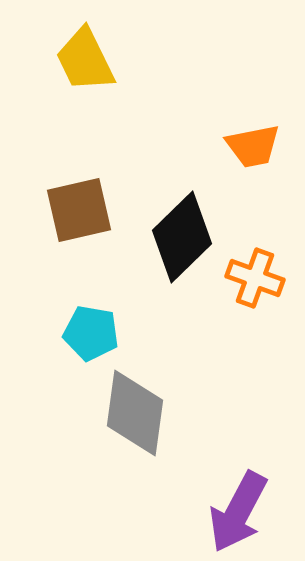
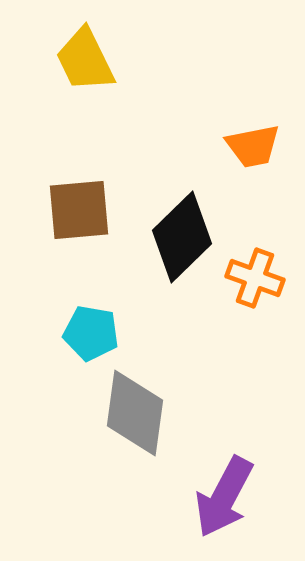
brown square: rotated 8 degrees clockwise
purple arrow: moved 14 px left, 15 px up
